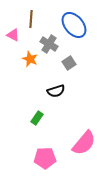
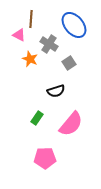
pink triangle: moved 6 px right
pink semicircle: moved 13 px left, 19 px up
